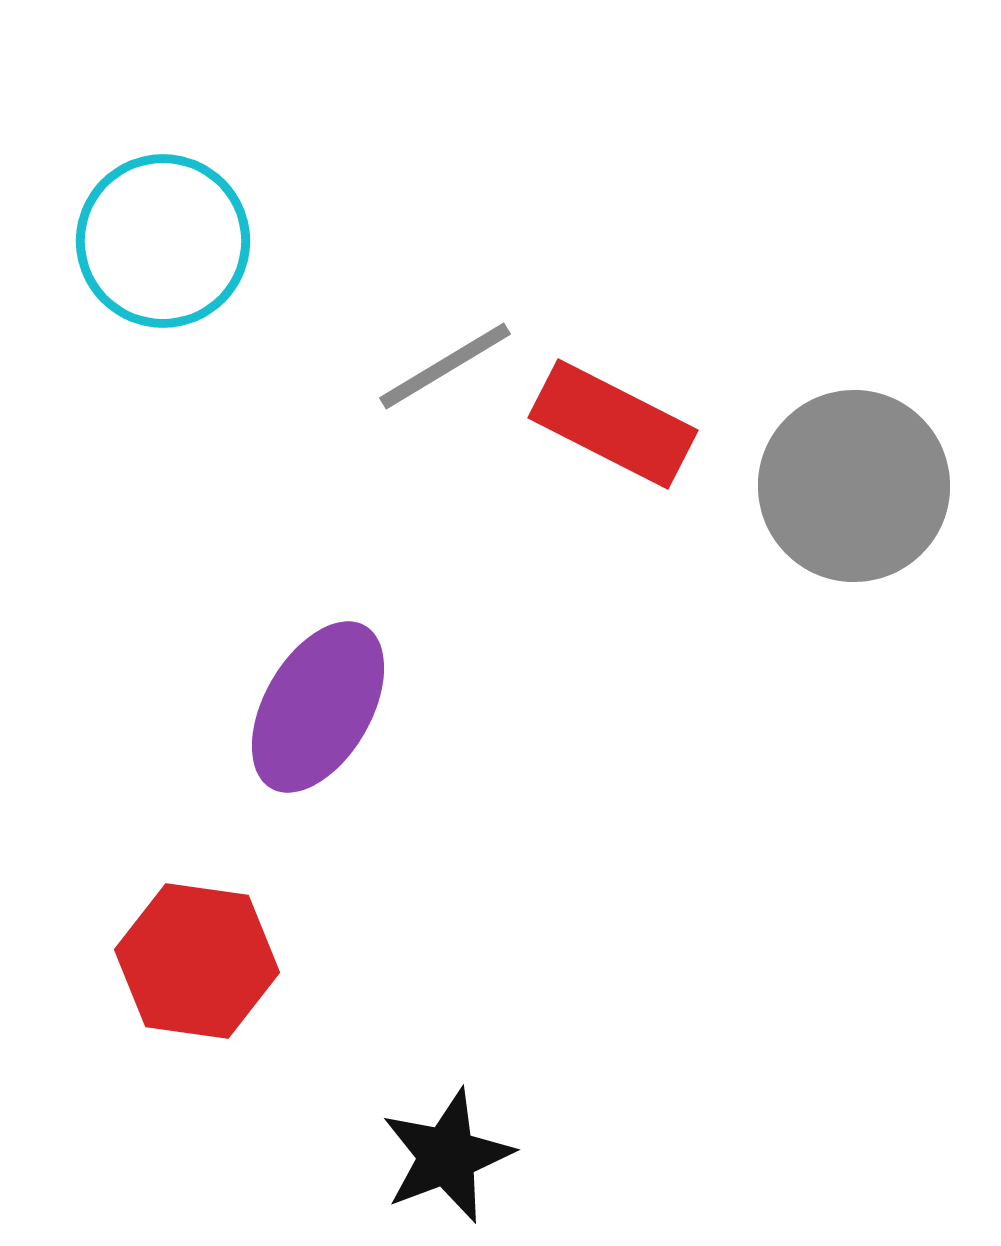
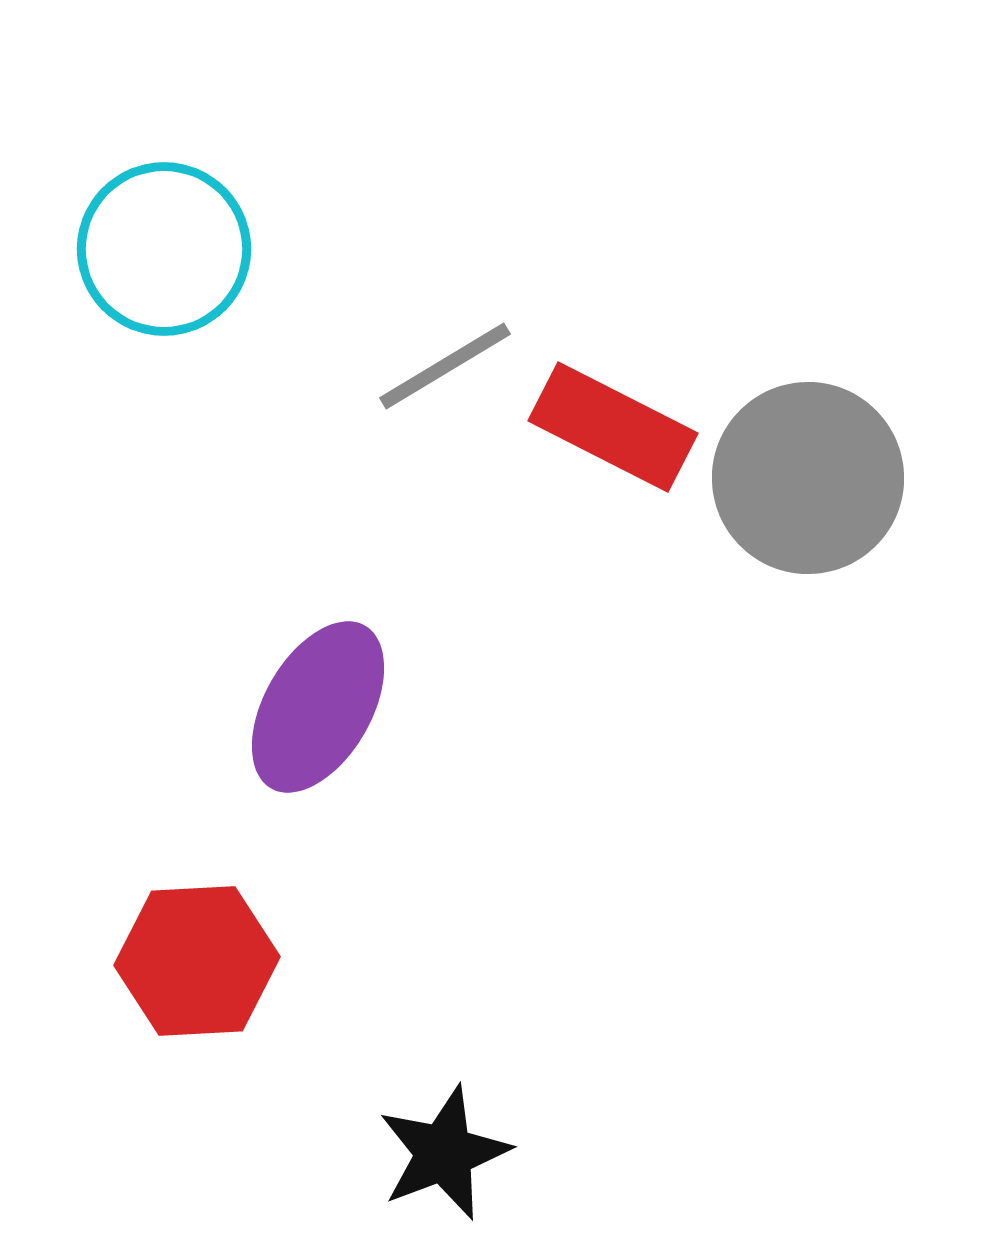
cyan circle: moved 1 px right, 8 px down
red rectangle: moved 3 px down
gray circle: moved 46 px left, 8 px up
red hexagon: rotated 11 degrees counterclockwise
black star: moved 3 px left, 3 px up
